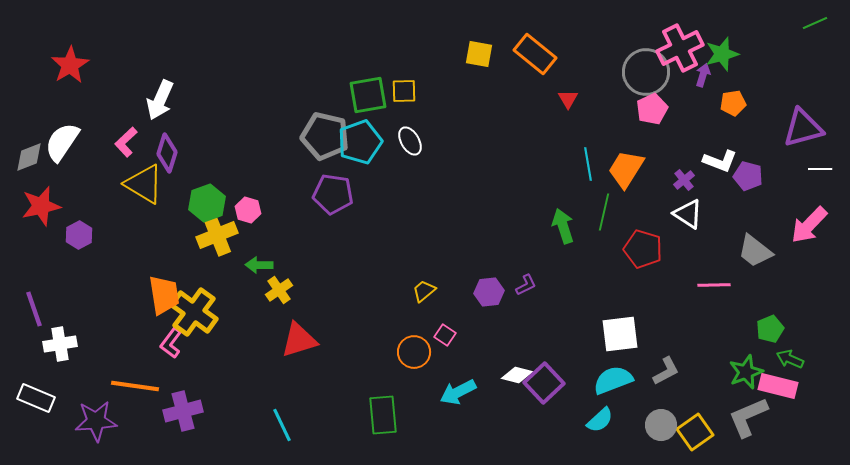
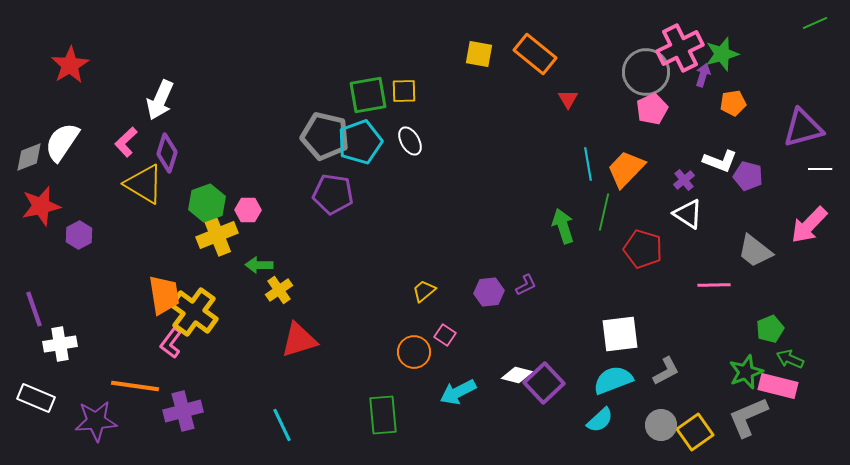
orange trapezoid at (626, 169): rotated 12 degrees clockwise
pink hexagon at (248, 210): rotated 15 degrees counterclockwise
